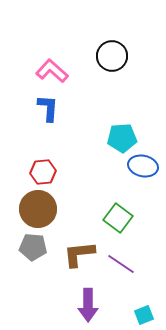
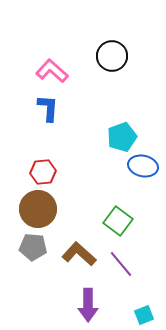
cyan pentagon: moved 1 px up; rotated 16 degrees counterclockwise
green square: moved 3 px down
brown L-shape: rotated 48 degrees clockwise
purple line: rotated 16 degrees clockwise
